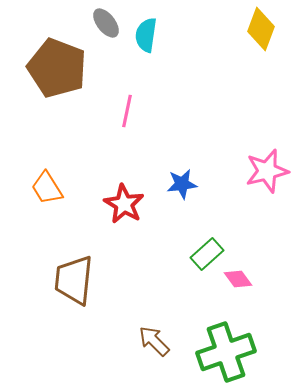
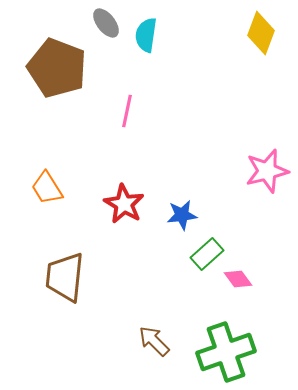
yellow diamond: moved 4 px down
blue star: moved 31 px down
brown trapezoid: moved 9 px left, 3 px up
